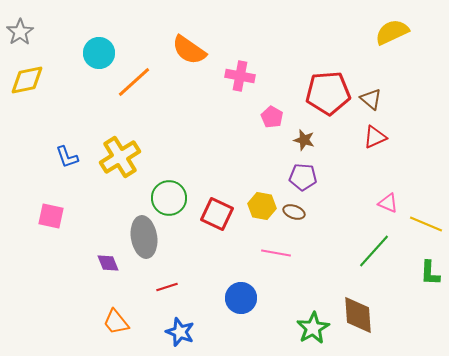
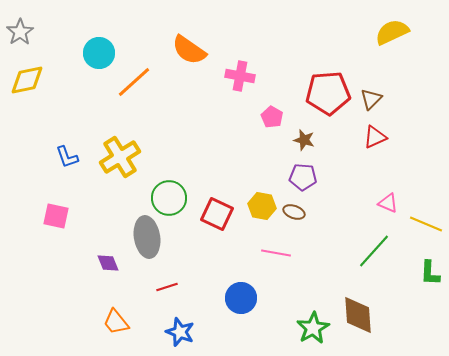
brown triangle: rotated 35 degrees clockwise
pink square: moved 5 px right
gray ellipse: moved 3 px right
